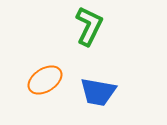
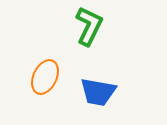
orange ellipse: moved 3 px up; rotated 32 degrees counterclockwise
